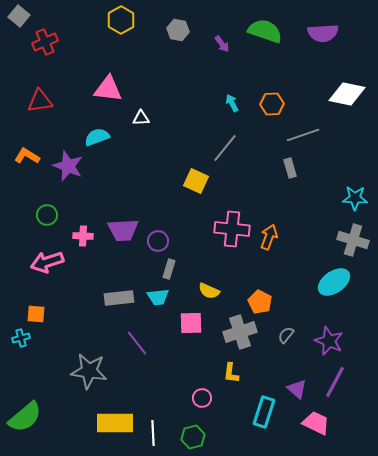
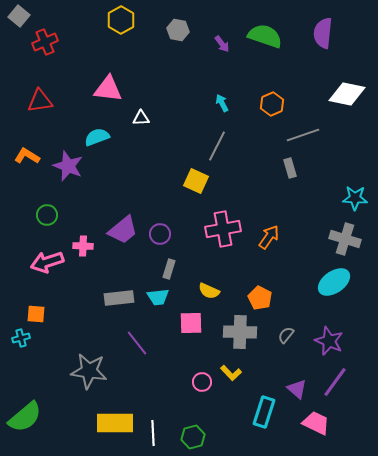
green semicircle at (265, 31): moved 5 px down
purple semicircle at (323, 33): rotated 100 degrees clockwise
cyan arrow at (232, 103): moved 10 px left
orange hexagon at (272, 104): rotated 20 degrees counterclockwise
gray line at (225, 148): moved 8 px left, 2 px up; rotated 12 degrees counterclockwise
pink cross at (232, 229): moved 9 px left; rotated 16 degrees counterclockwise
purple trapezoid at (123, 230): rotated 36 degrees counterclockwise
pink cross at (83, 236): moved 10 px down
orange arrow at (269, 237): rotated 15 degrees clockwise
gray cross at (353, 240): moved 8 px left, 1 px up
purple circle at (158, 241): moved 2 px right, 7 px up
orange pentagon at (260, 302): moved 4 px up
gray cross at (240, 332): rotated 20 degrees clockwise
yellow L-shape at (231, 373): rotated 50 degrees counterclockwise
purple line at (335, 382): rotated 8 degrees clockwise
pink circle at (202, 398): moved 16 px up
